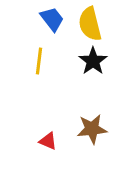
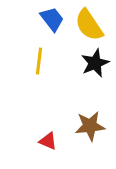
yellow semicircle: moved 1 px left, 1 px down; rotated 20 degrees counterclockwise
black star: moved 2 px right, 2 px down; rotated 12 degrees clockwise
brown star: moved 2 px left, 3 px up
